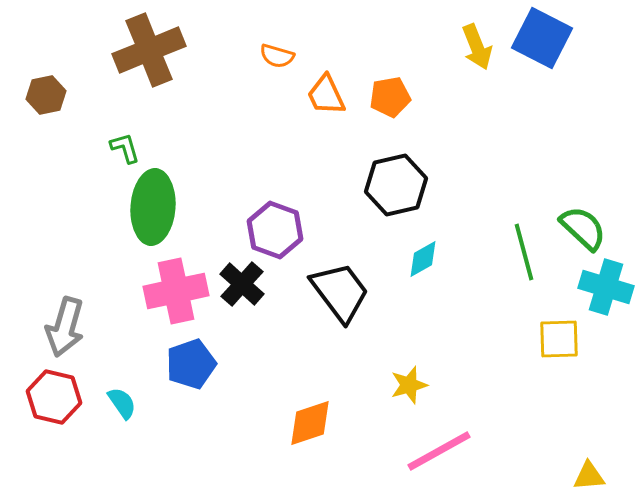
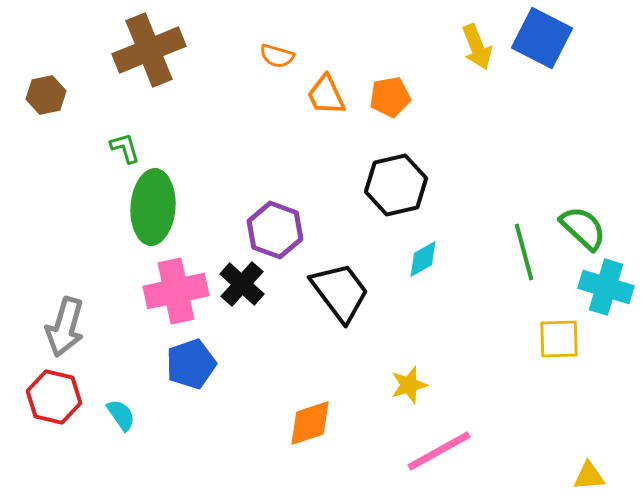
cyan semicircle: moved 1 px left, 12 px down
